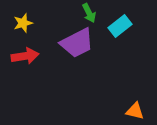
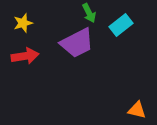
cyan rectangle: moved 1 px right, 1 px up
orange triangle: moved 2 px right, 1 px up
